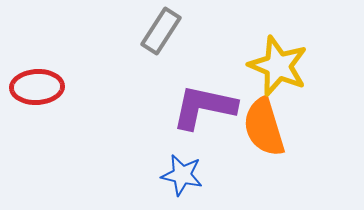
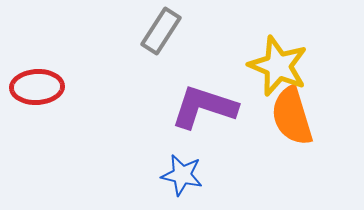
purple L-shape: rotated 6 degrees clockwise
orange semicircle: moved 28 px right, 11 px up
